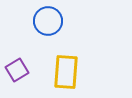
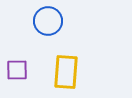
purple square: rotated 30 degrees clockwise
